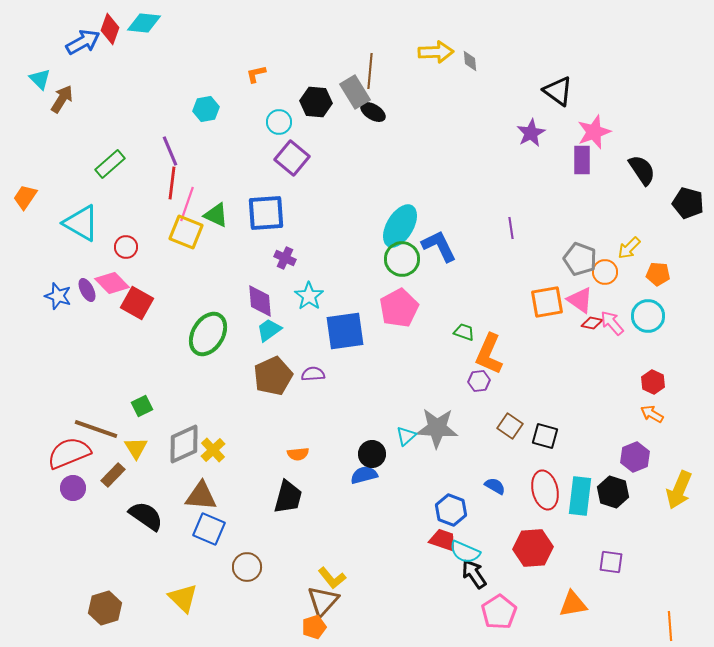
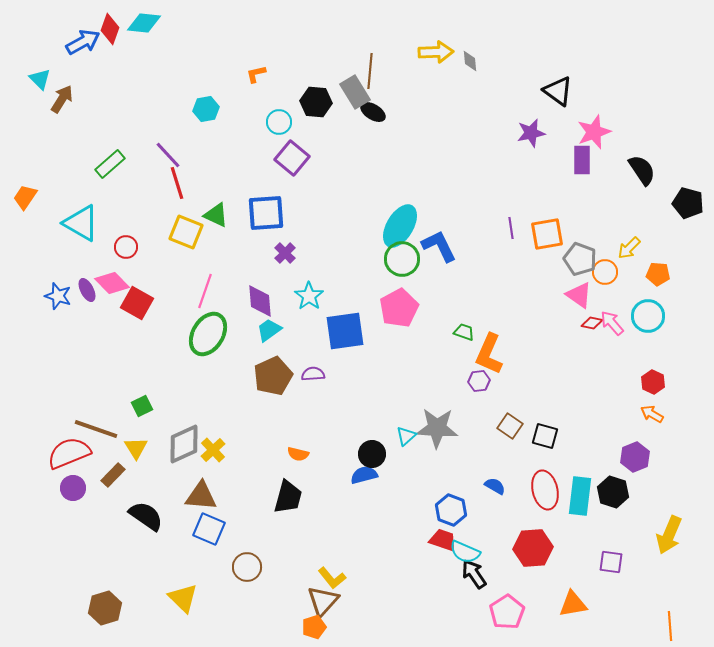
purple star at (531, 133): rotated 16 degrees clockwise
purple line at (170, 151): moved 2 px left, 4 px down; rotated 20 degrees counterclockwise
red line at (172, 183): moved 5 px right; rotated 24 degrees counterclockwise
pink line at (187, 204): moved 18 px right, 87 px down
purple cross at (285, 258): moved 5 px up; rotated 20 degrees clockwise
pink triangle at (580, 300): moved 1 px left, 5 px up
orange square at (547, 302): moved 68 px up
orange semicircle at (298, 454): rotated 20 degrees clockwise
yellow arrow at (679, 490): moved 10 px left, 45 px down
pink pentagon at (499, 612): moved 8 px right
